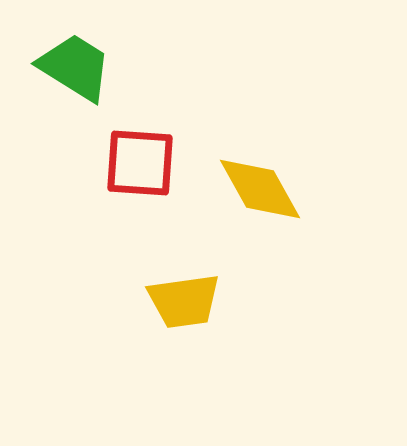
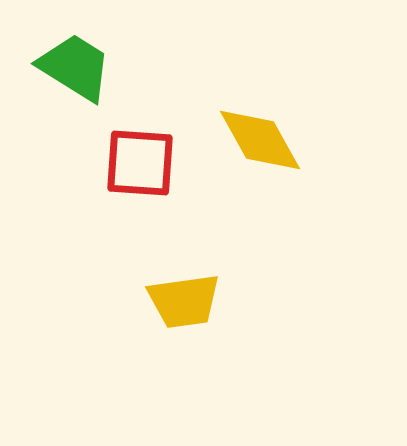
yellow diamond: moved 49 px up
